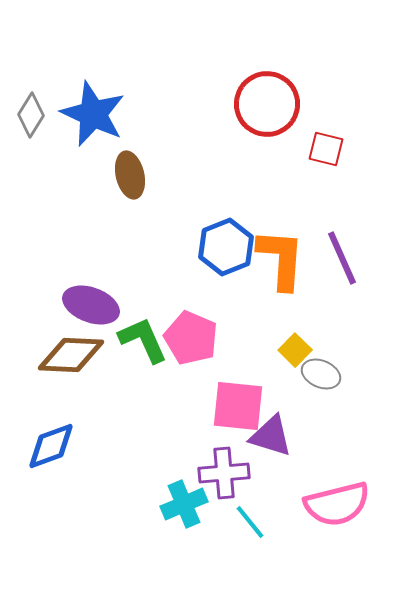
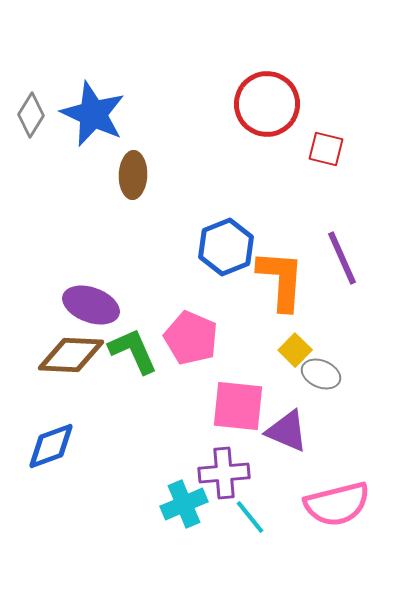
brown ellipse: moved 3 px right; rotated 15 degrees clockwise
orange L-shape: moved 21 px down
green L-shape: moved 10 px left, 11 px down
purple triangle: moved 16 px right, 5 px up; rotated 6 degrees clockwise
cyan line: moved 5 px up
